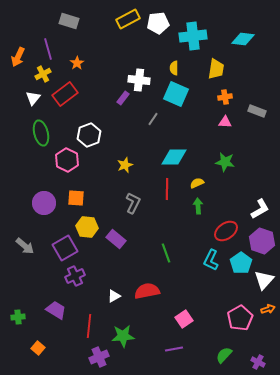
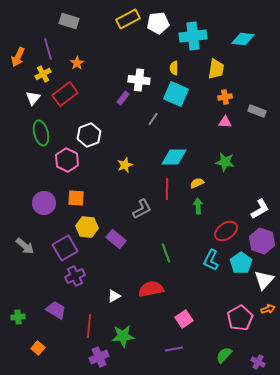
gray L-shape at (133, 203): moved 9 px right, 6 px down; rotated 35 degrees clockwise
red semicircle at (147, 291): moved 4 px right, 2 px up
